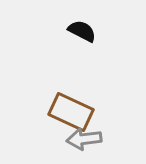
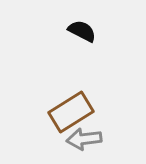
brown rectangle: rotated 57 degrees counterclockwise
